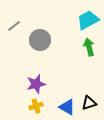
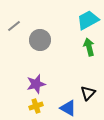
black triangle: moved 1 px left, 10 px up; rotated 28 degrees counterclockwise
blue triangle: moved 1 px right, 1 px down
